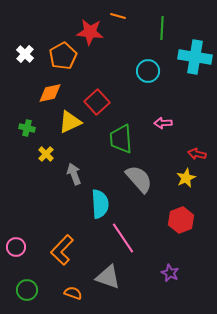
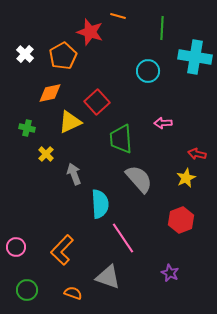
red star: rotated 12 degrees clockwise
